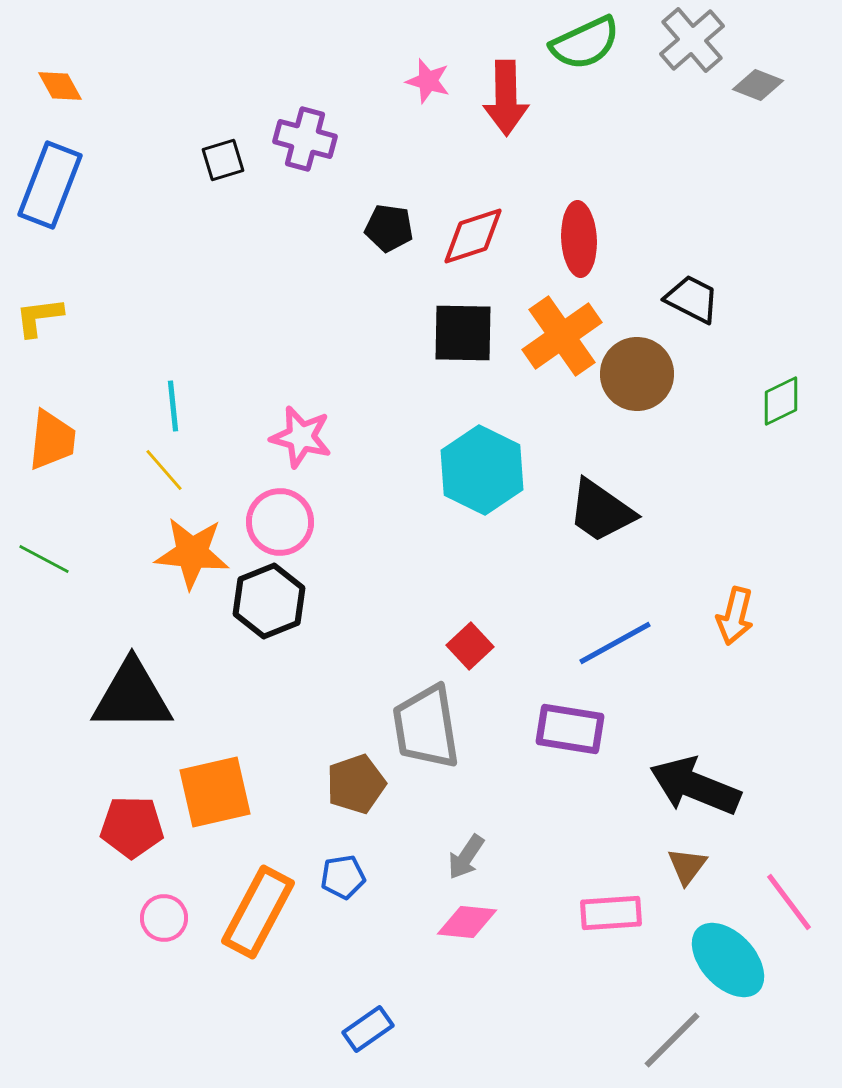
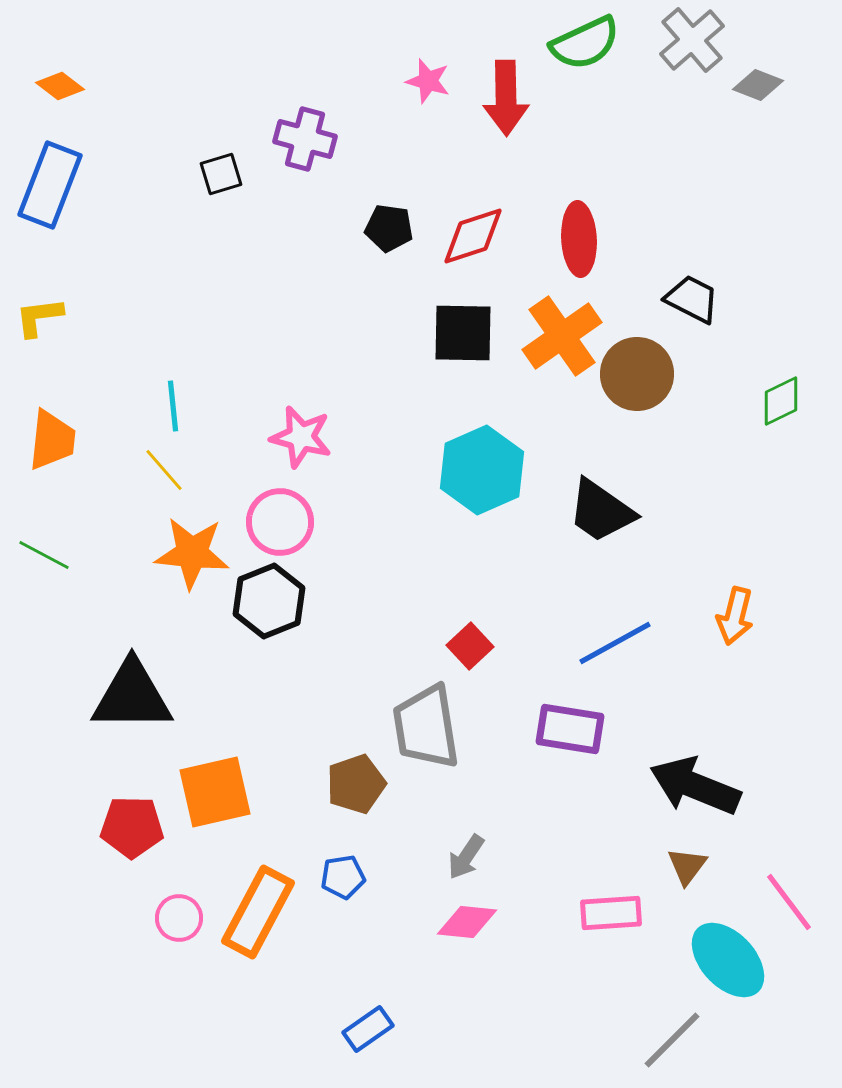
orange diamond at (60, 86): rotated 24 degrees counterclockwise
black square at (223, 160): moved 2 px left, 14 px down
cyan hexagon at (482, 470): rotated 10 degrees clockwise
green line at (44, 559): moved 4 px up
pink circle at (164, 918): moved 15 px right
